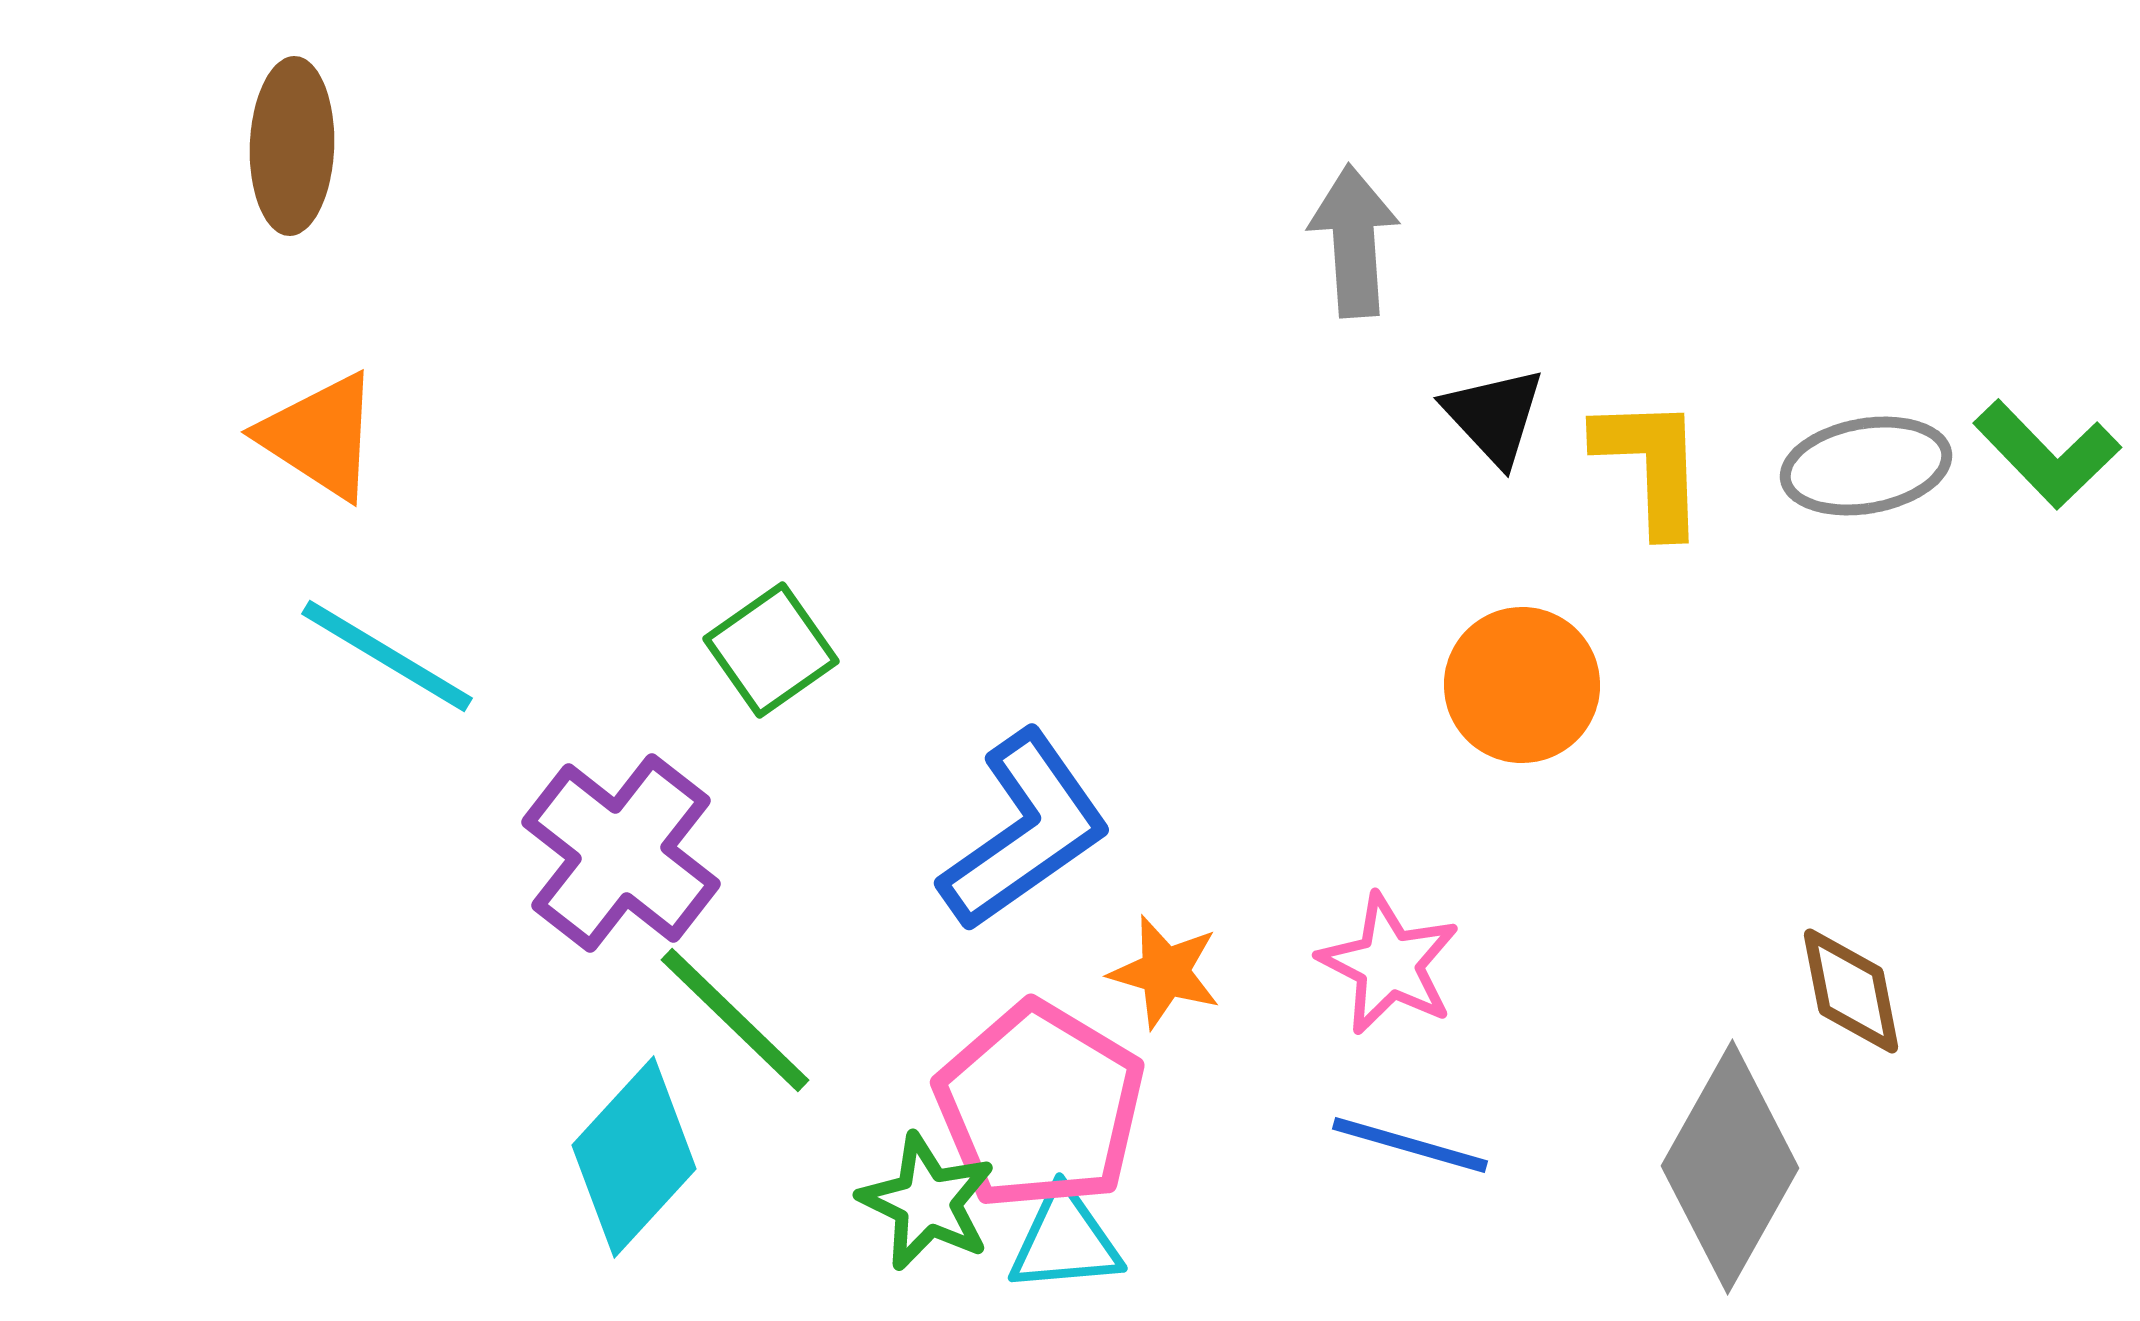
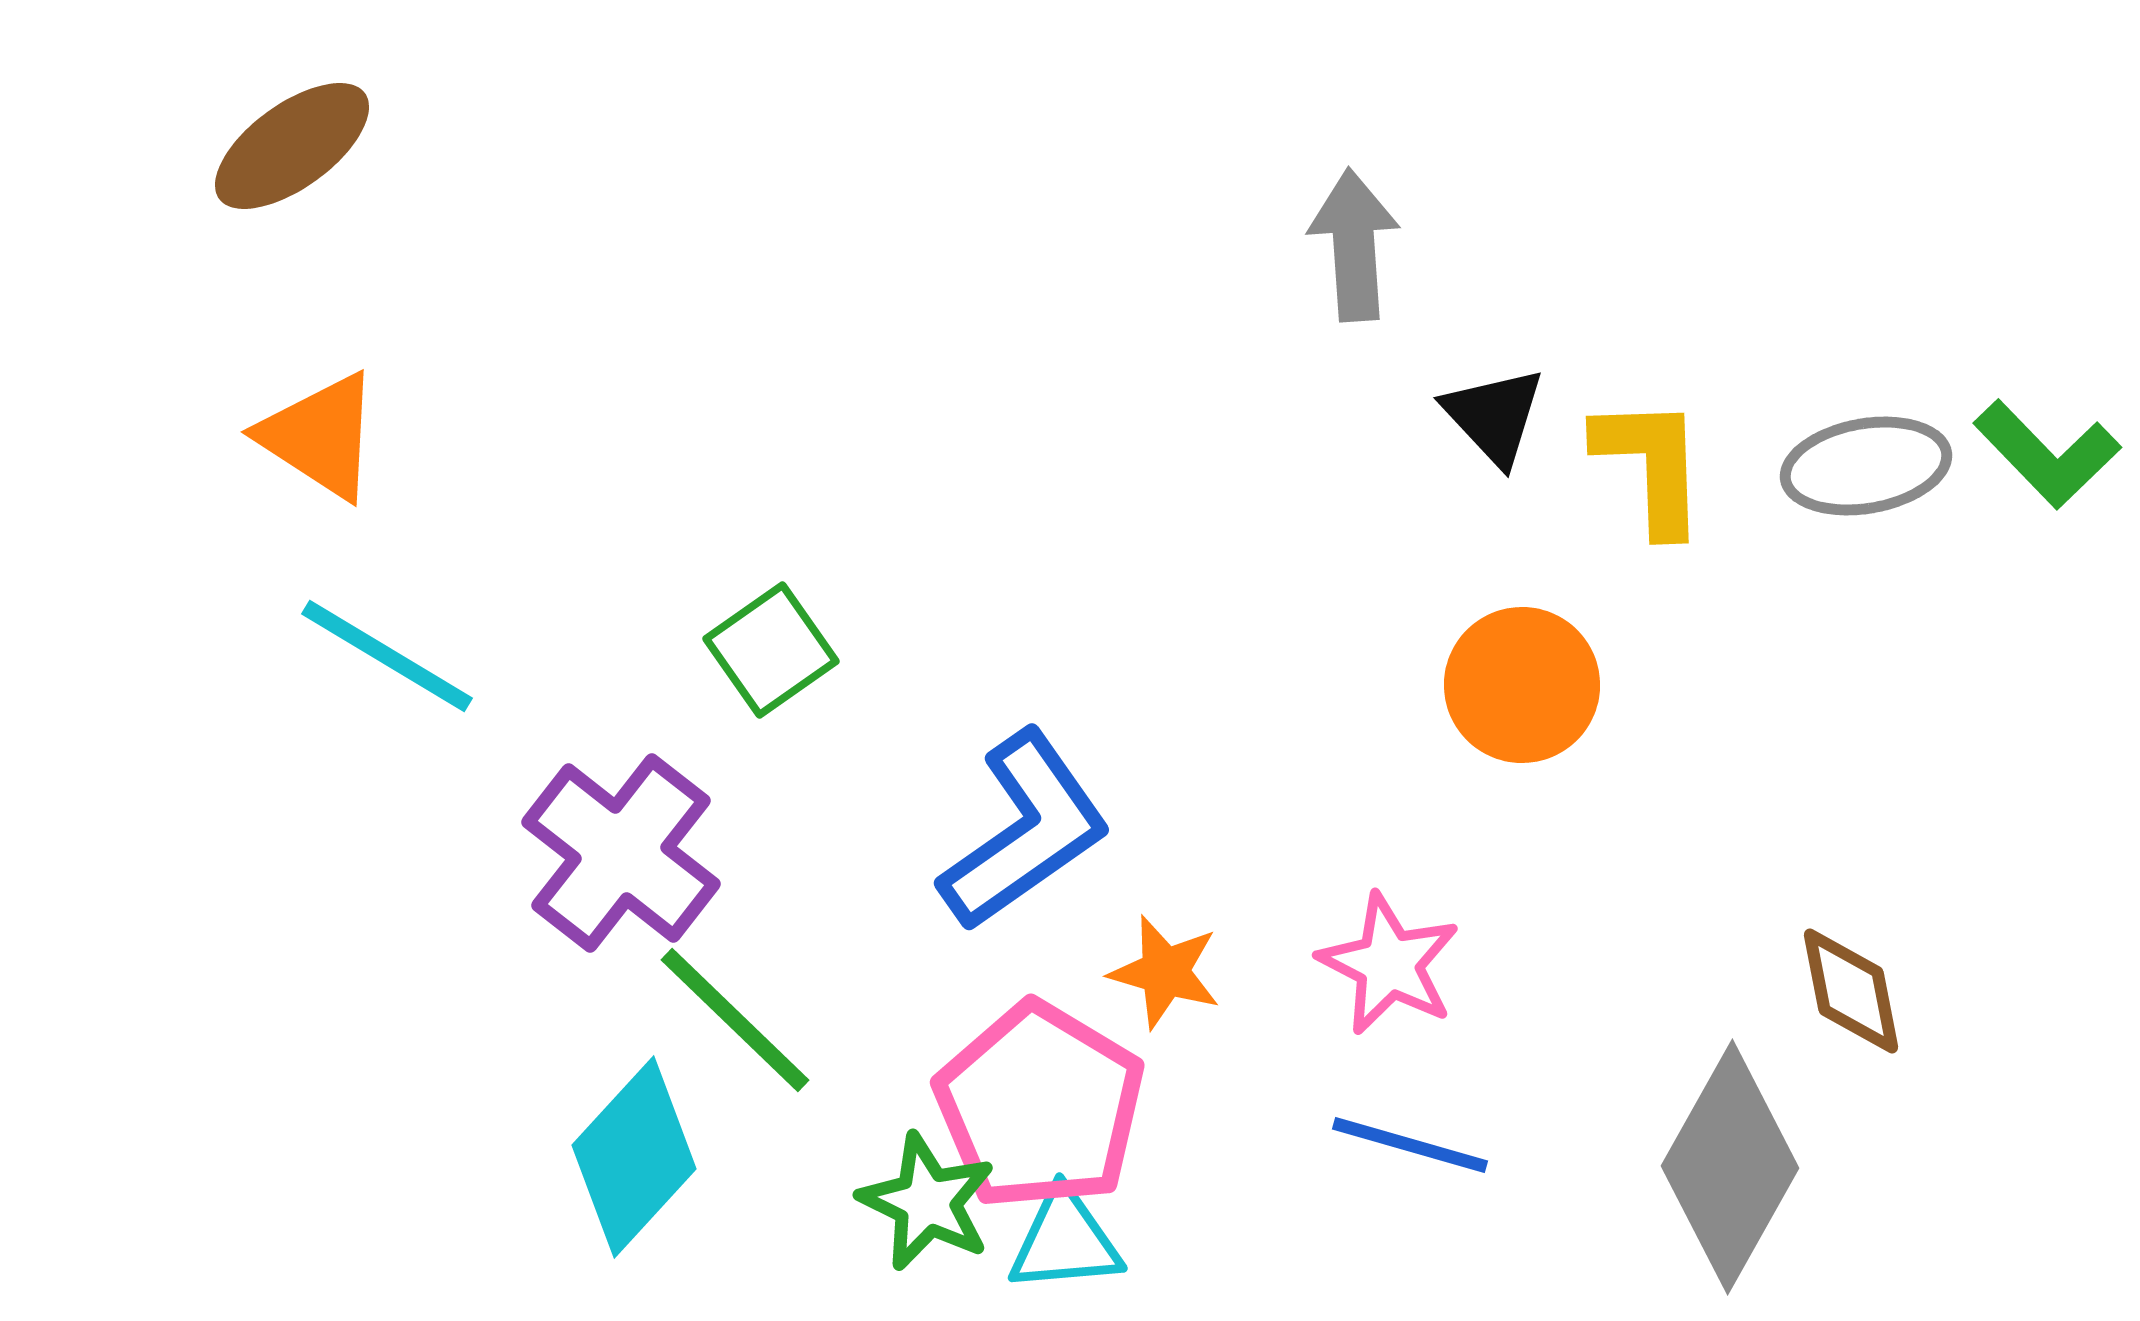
brown ellipse: rotated 52 degrees clockwise
gray arrow: moved 4 px down
